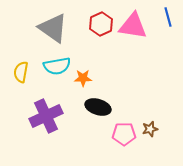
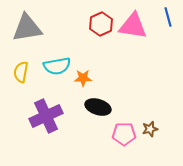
gray triangle: moved 26 px left; rotated 44 degrees counterclockwise
